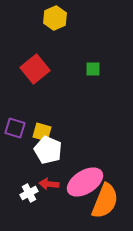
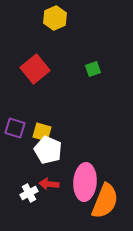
green square: rotated 21 degrees counterclockwise
pink ellipse: rotated 54 degrees counterclockwise
